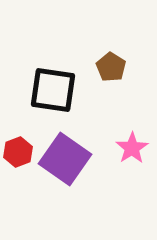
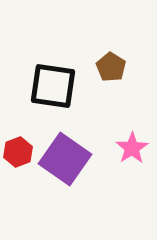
black square: moved 4 px up
